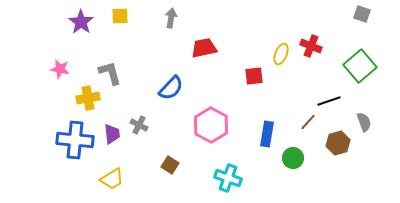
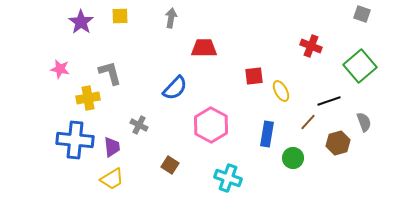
red trapezoid: rotated 12 degrees clockwise
yellow ellipse: moved 37 px down; rotated 50 degrees counterclockwise
blue semicircle: moved 4 px right
purple trapezoid: moved 13 px down
